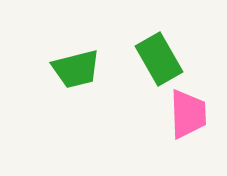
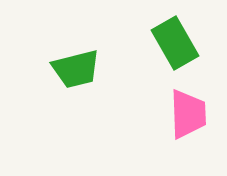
green rectangle: moved 16 px right, 16 px up
